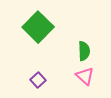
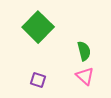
green semicircle: rotated 12 degrees counterclockwise
purple square: rotated 28 degrees counterclockwise
